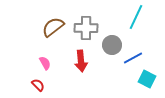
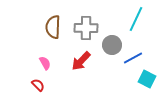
cyan line: moved 2 px down
brown semicircle: rotated 50 degrees counterclockwise
red arrow: rotated 50 degrees clockwise
